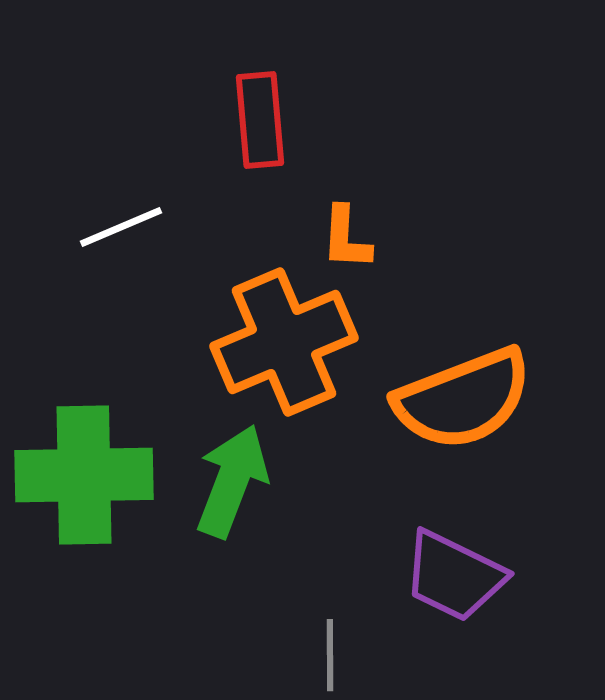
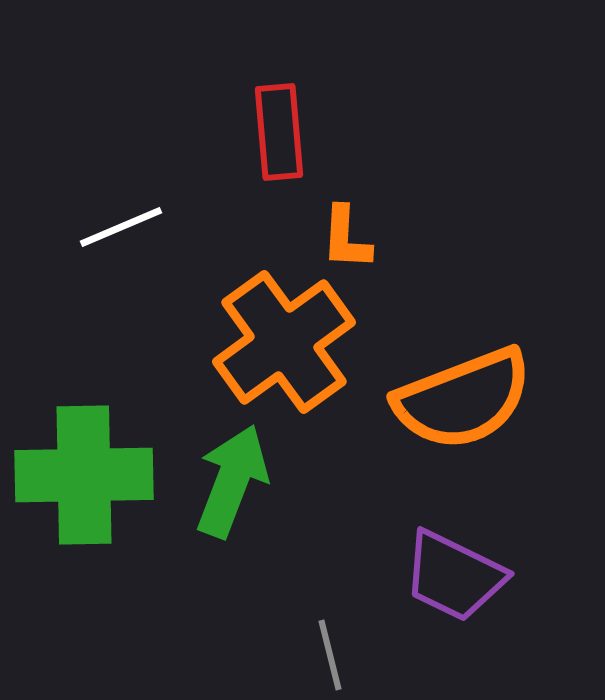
red rectangle: moved 19 px right, 12 px down
orange cross: rotated 13 degrees counterclockwise
gray line: rotated 14 degrees counterclockwise
